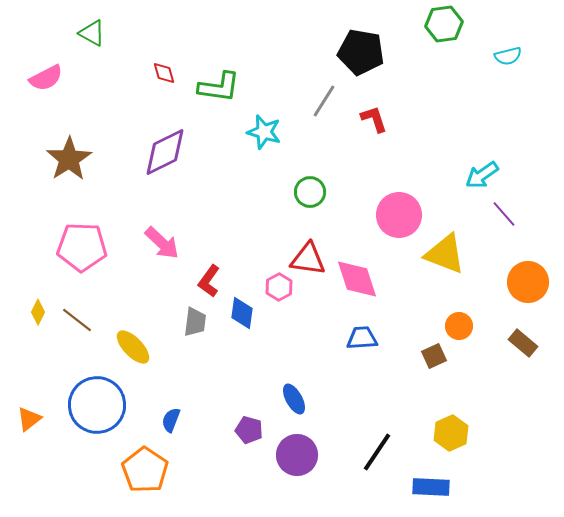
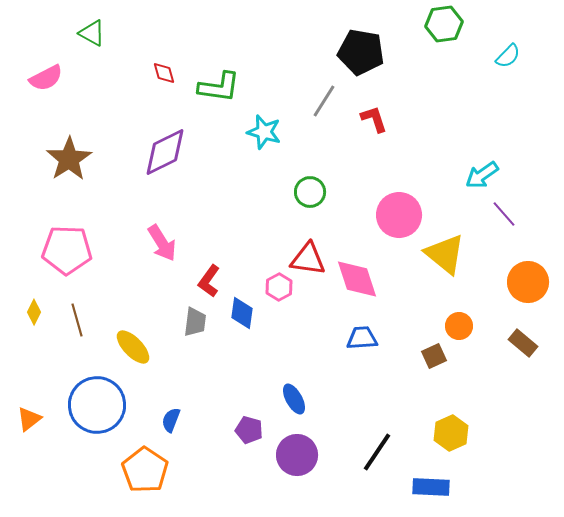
cyan semicircle at (508, 56): rotated 32 degrees counterclockwise
pink arrow at (162, 243): rotated 15 degrees clockwise
pink pentagon at (82, 247): moved 15 px left, 3 px down
yellow triangle at (445, 254): rotated 18 degrees clockwise
yellow diamond at (38, 312): moved 4 px left
brown line at (77, 320): rotated 36 degrees clockwise
